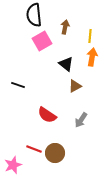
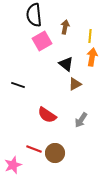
brown triangle: moved 2 px up
